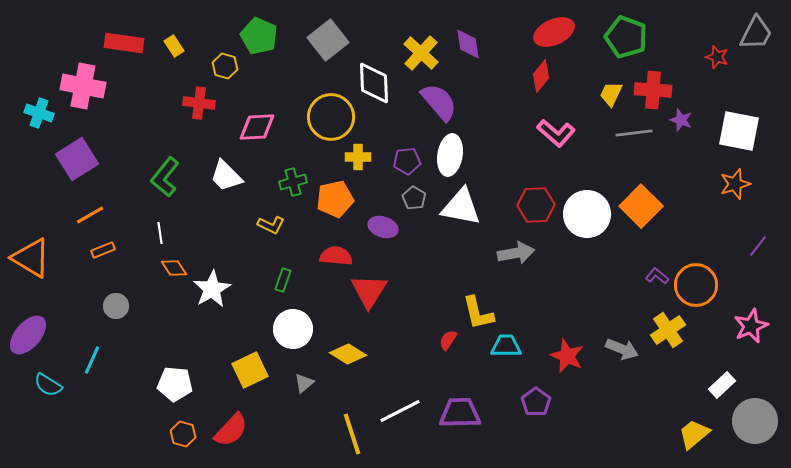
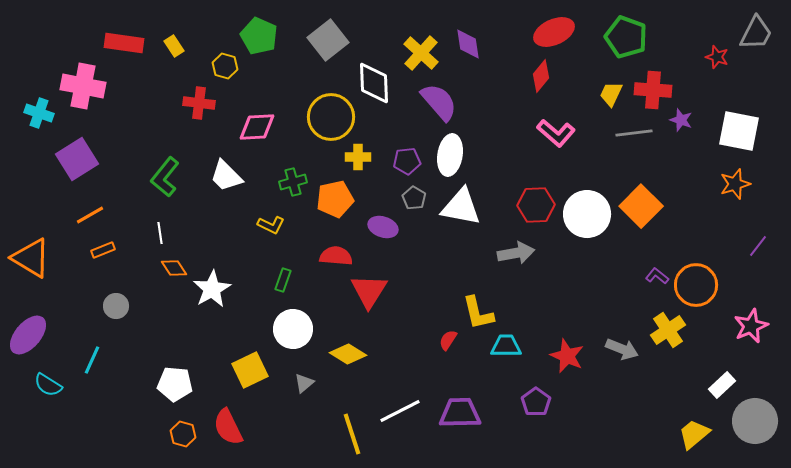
red semicircle at (231, 430): moved 3 px left, 3 px up; rotated 111 degrees clockwise
